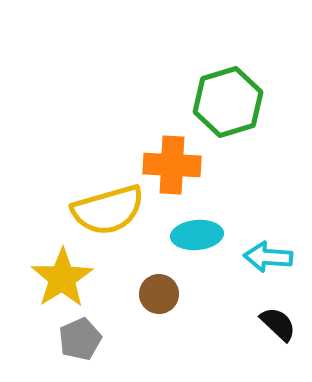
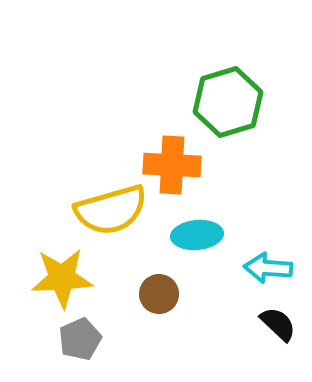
yellow semicircle: moved 3 px right
cyan arrow: moved 11 px down
yellow star: rotated 30 degrees clockwise
